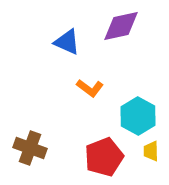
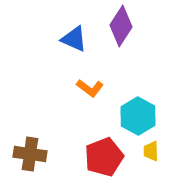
purple diamond: rotated 45 degrees counterclockwise
blue triangle: moved 7 px right, 3 px up
brown cross: moved 6 px down; rotated 12 degrees counterclockwise
